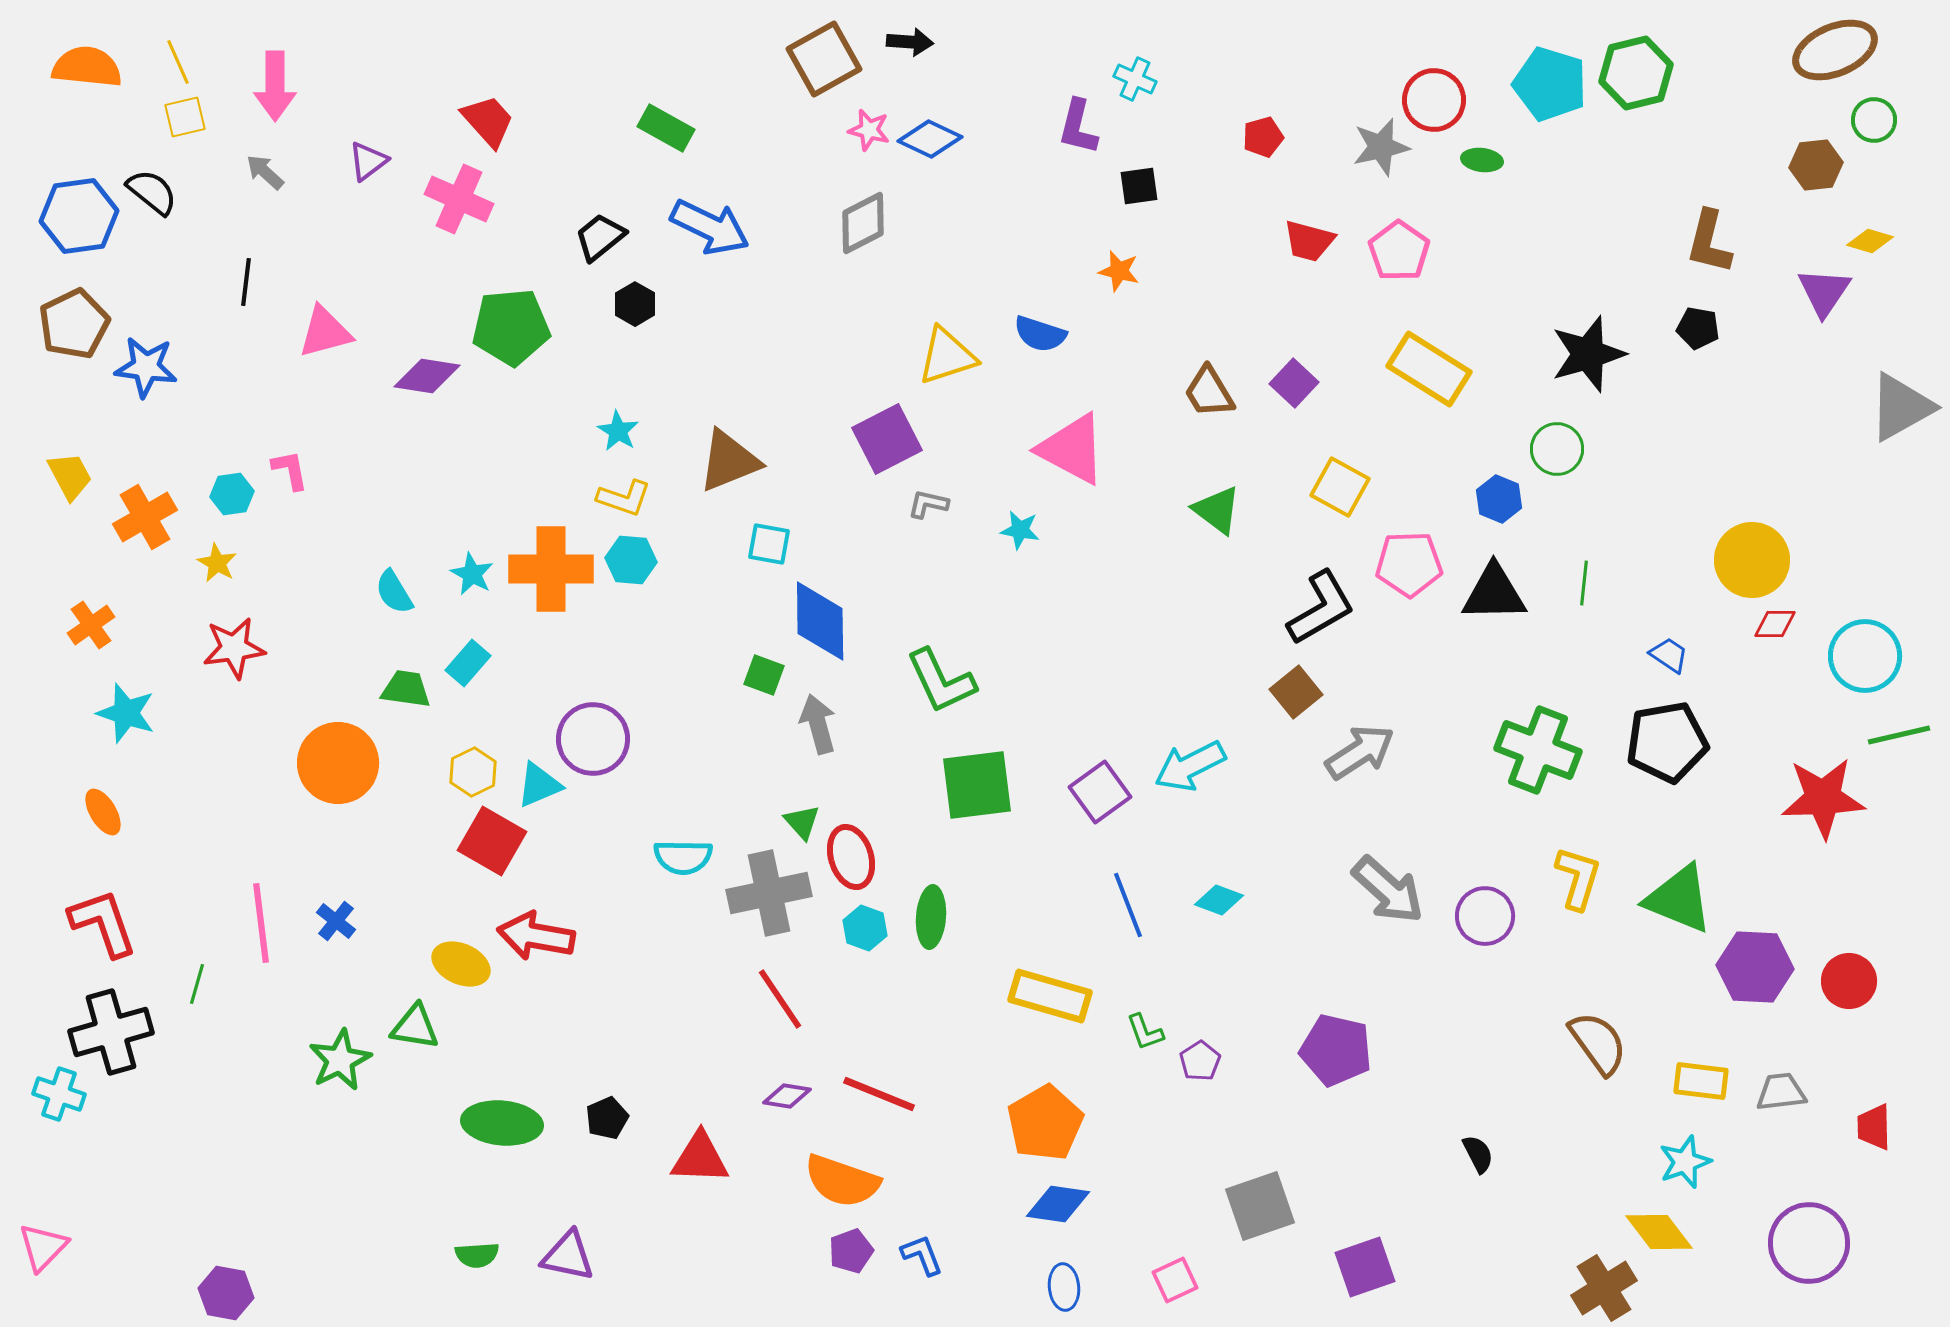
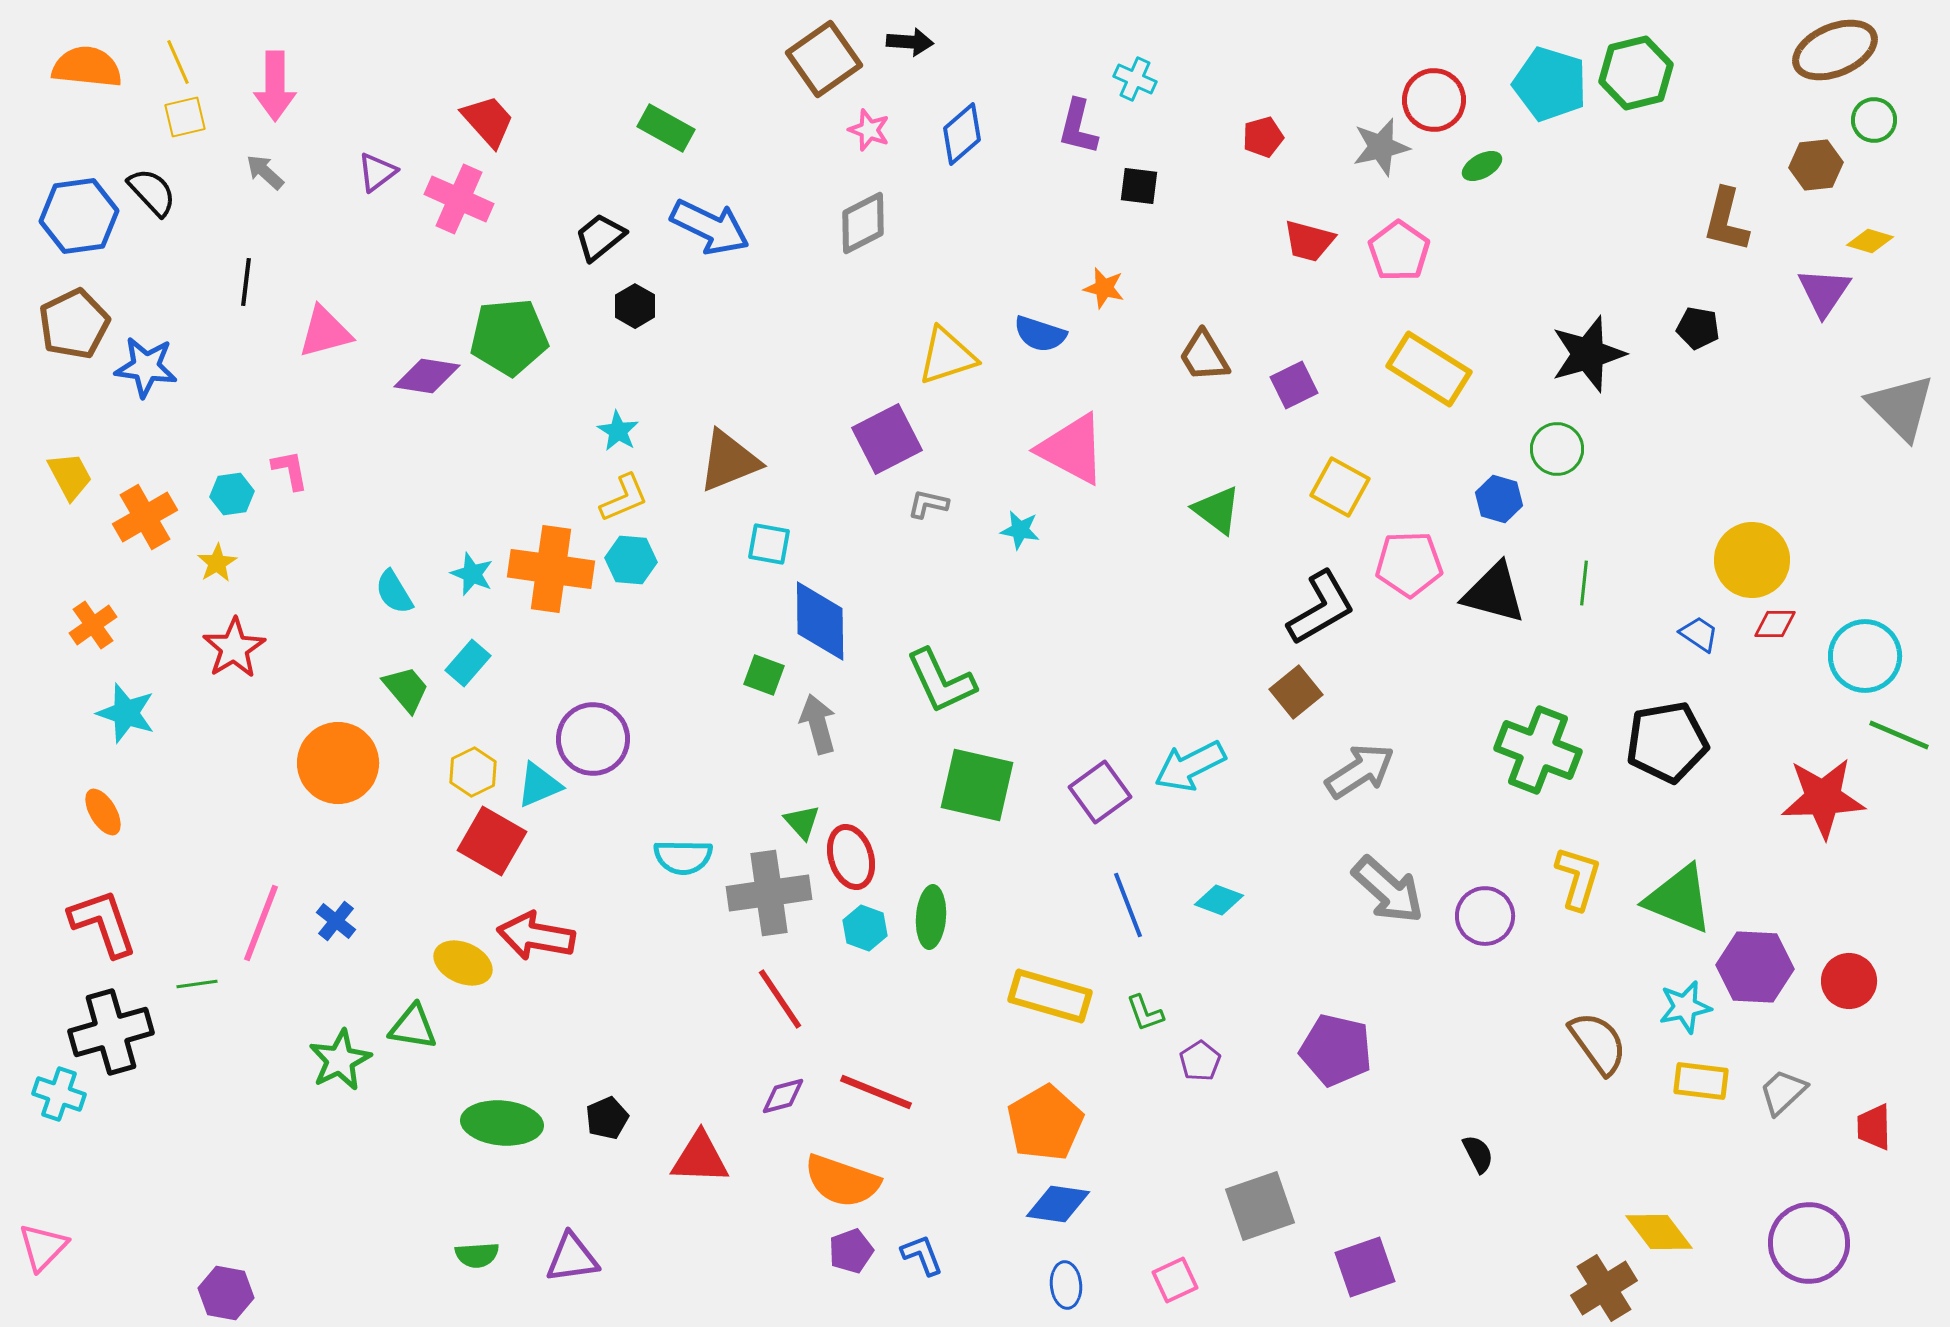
brown square at (824, 59): rotated 6 degrees counterclockwise
pink star at (869, 130): rotated 6 degrees clockwise
blue diamond at (930, 139): moved 32 px right, 5 px up; rotated 66 degrees counterclockwise
green ellipse at (1482, 160): moved 6 px down; rotated 36 degrees counterclockwise
purple triangle at (368, 161): moved 9 px right, 11 px down
black square at (1139, 186): rotated 15 degrees clockwise
black semicircle at (152, 192): rotated 8 degrees clockwise
brown L-shape at (1709, 242): moved 17 px right, 22 px up
orange star at (1119, 271): moved 15 px left, 17 px down
black hexagon at (635, 304): moved 2 px down
green pentagon at (511, 327): moved 2 px left, 10 px down
purple square at (1294, 383): moved 2 px down; rotated 21 degrees clockwise
brown trapezoid at (1209, 392): moved 5 px left, 36 px up
gray triangle at (1901, 407): rotated 46 degrees counterclockwise
yellow L-shape at (624, 498): rotated 42 degrees counterclockwise
blue hexagon at (1499, 499): rotated 6 degrees counterclockwise
yellow star at (217, 563): rotated 12 degrees clockwise
orange cross at (551, 569): rotated 8 degrees clockwise
cyan star at (472, 574): rotated 6 degrees counterclockwise
black triangle at (1494, 593): rotated 16 degrees clockwise
orange cross at (91, 625): moved 2 px right
red star at (234, 648): rotated 24 degrees counterclockwise
blue trapezoid at (1669, 655): moved 30 px right, 21 px up
green trapezoid at (406, 689): rotated 42 degrees clockwise
green line at (1899, 735): rotated 36 degrees clockwise
gray arrow at (1360, 752): moved 19 px down
green square at (977, 785): rotated 20 degrees clockwise
gray cross at (769, 893): rotated 4 degrees clockwise
pink line at (261, 923): rotated 28 degrees clockwise
yellow ellipse at (461, 964): moved 2 px right, 1 px up
green line at (197, 984): rotated 66 degrees clockwise
green triangle at (415, 1027): moved 2 px left
green L-shape at (1145, 1032): moved 19 px up
gray trapezoid at (1781, 1092): moved 2 px right; rotated 36 degrees counterclockwise
red line at (879, 1094): moved 3 px left, 2 px up
purple diamond at (787, 1096): moved 4 px left; rotated 24 degrees counterclockwise
cyan star at (1685, 1162): moved 155 px up; rotated 8 degrees clockwise
purple triangle at (568, 1256): moved 4 px right, 2 px down; rotated 20 degrees counterclockwise
blue ellipse at (1064, 1287): moved 2 px right, 2 px up
